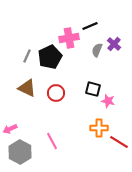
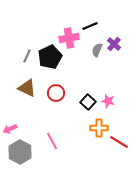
black square: moved 5 px left, 13 px down; rotated 28 degrees clockwise
